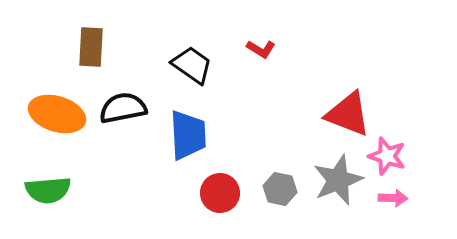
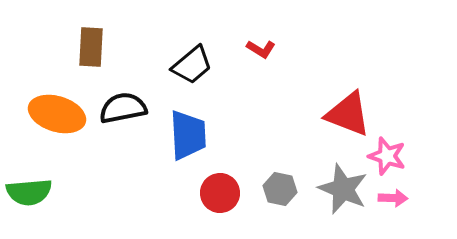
black trapezoid: rotated 105 degrees clockwise
gray star: moved 5 px right, 9 px down; rotated 27 degrees counterclockwise
green semicircle: moved 19 px left, 2 px down
